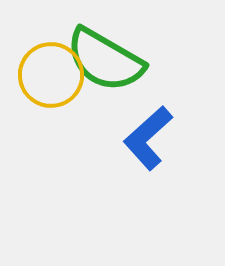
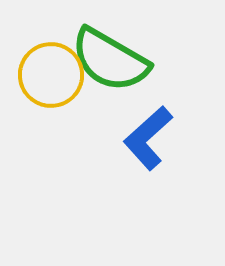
green semicircle: moved 5 px right
